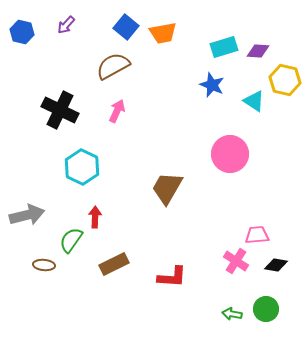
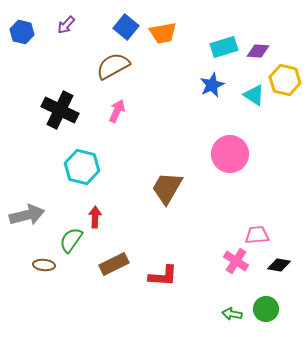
blue star: rotated 25 degrees clockwise
cyan triangle: moved 6 px up
cyan hexagon: rotated 12 degrees counterclockwise
black diamond: moved 3 px right
red L-shape: moved 9 px left, 1 px up
